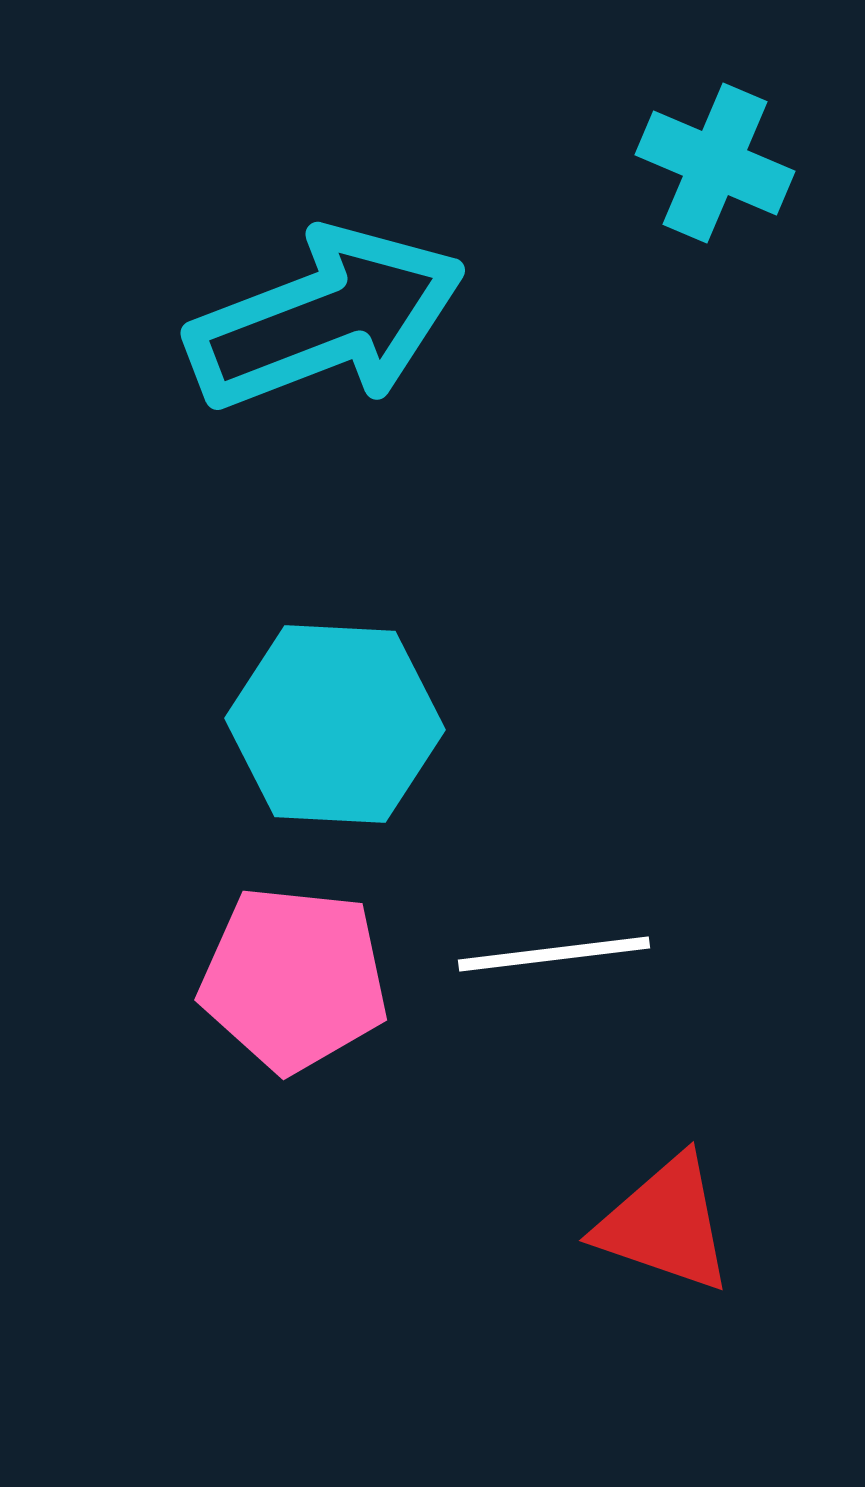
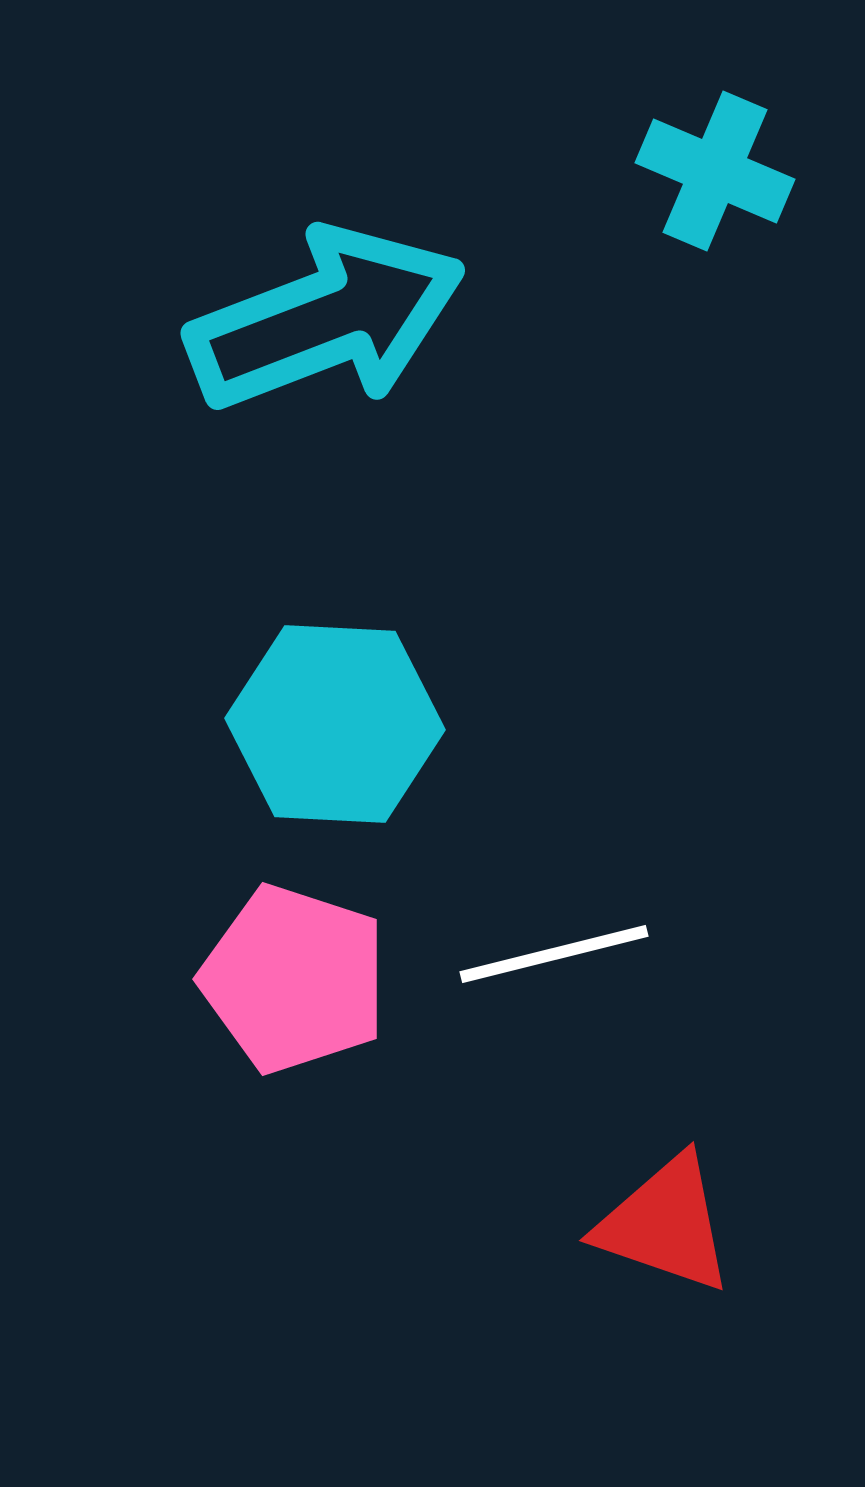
cyan cross: moved 8 px down
white line: rotated 7 degrees counterclockwise
pink pentagon: rotated 12 degrees clockwise
